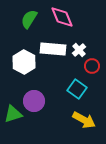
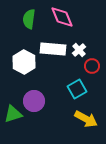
green semicircle: rotated 24 degrees counterclockwise
cyan square: rotated 24 degrees clockwise
yellow arrow: moved 2 px right, 1 px up
